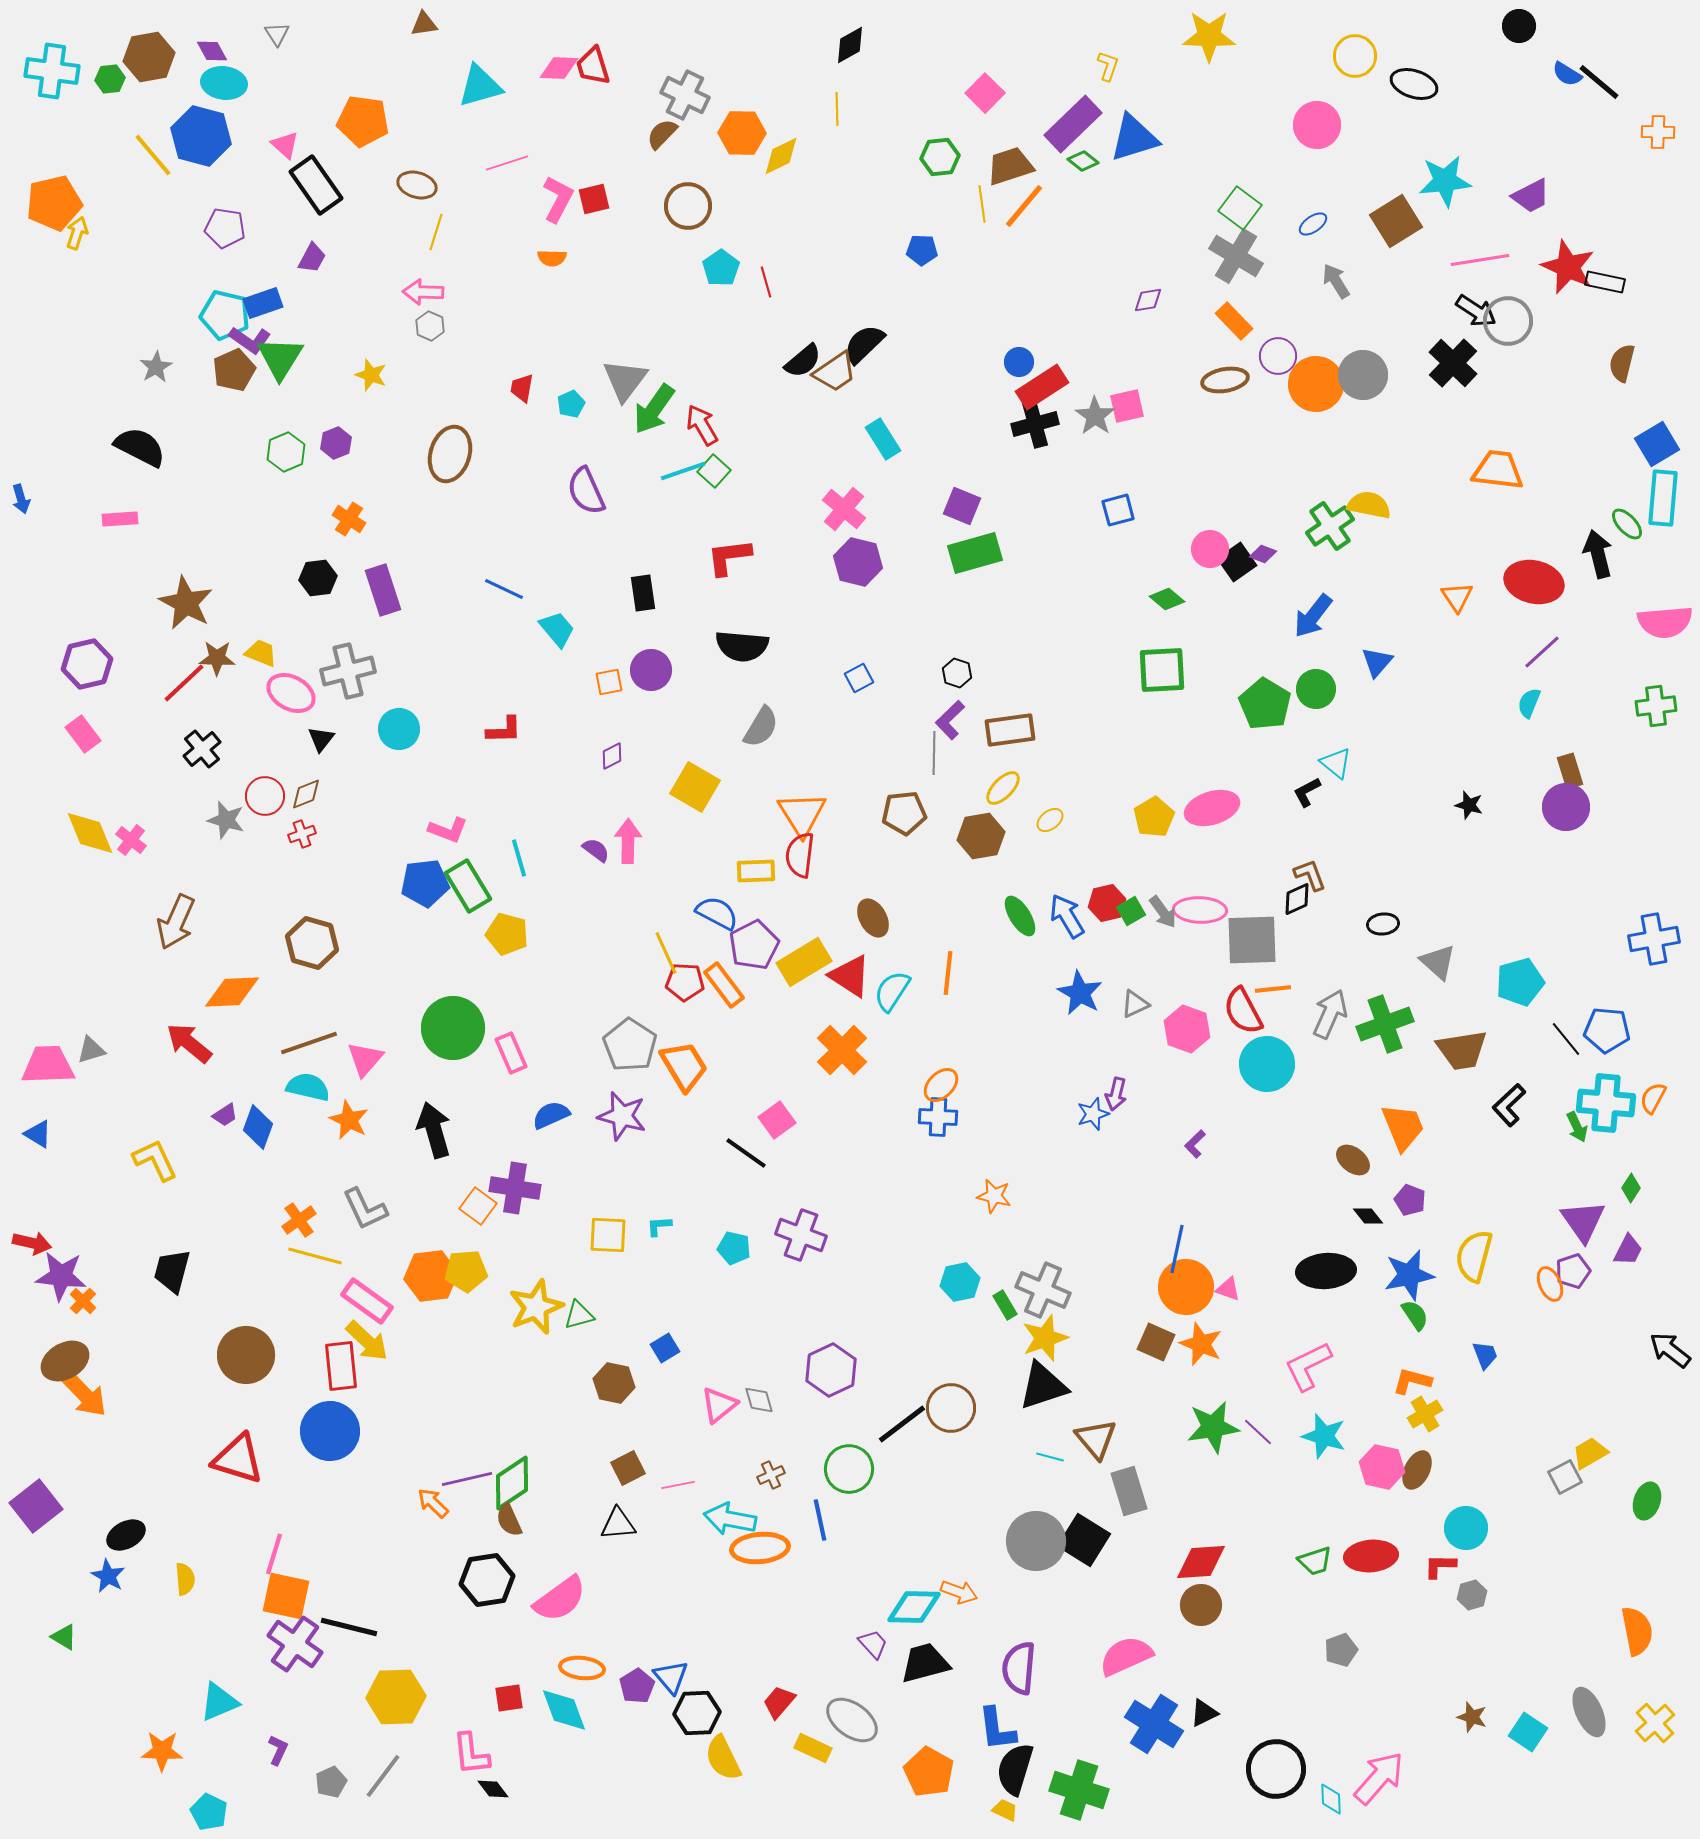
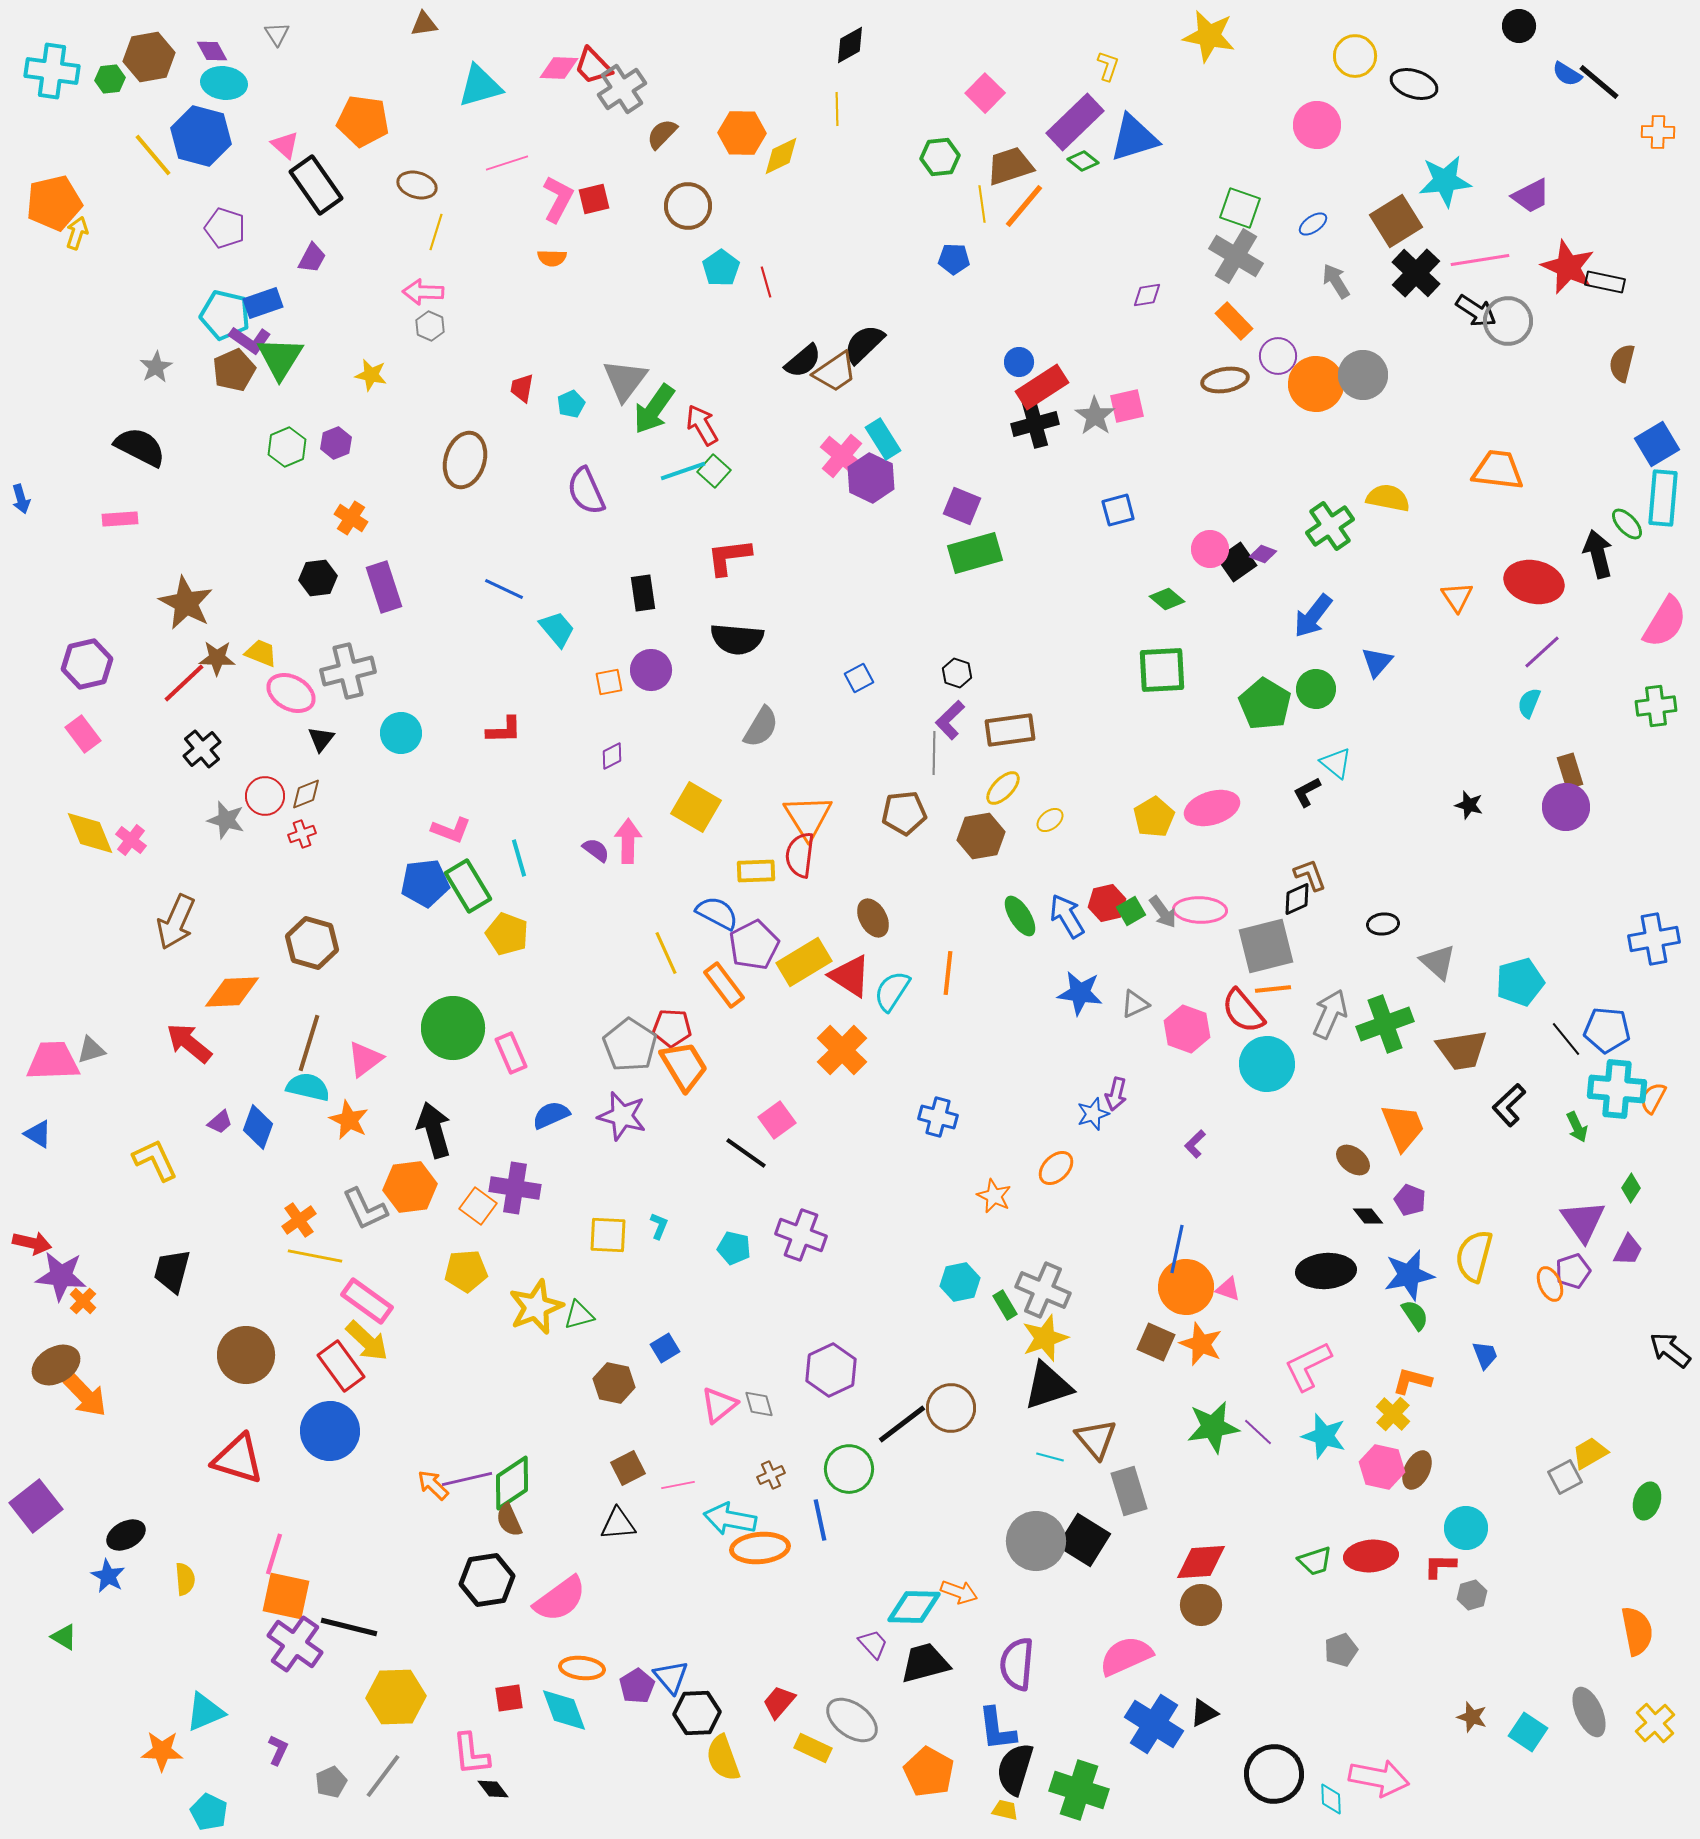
yellow star at (1209, 36): rotated 10 degrees clockwise
red trapezoid at (593, 66): rotated 27 degrees counterclockwise
gray cross at (685, 95): moved 63 px left, 6 px up; rotated 30 degrees clockwise
purple rectangle at (1073, 124): moved 2 px right, 2 px up
green square at (1240, 208): rotated 18 degrees counterclockwise
purple pentagon at (225, 228): rotated 9 degrees clockwise
blue pentagon at (922, 250): moved 32 px right, 9 px down
purple diamond at (1148, 300): moved 1 px left, 5 px up
black cross at (1453, 363): moved 37 px left, 90 px up
yellow star at (371, 375): rotated 8 degrees counterclockwise
green hexagon at (286, 452): moved 1 px right, 5 px up
brown ellipse at (450, 454): moved 15 px right, 6 px down
yellow semicircle at (1369, 505): moved 19 px right, 7 px up
pink cross at (844, 509): moved 2 px left, 53 px up
orange cross at (349, 519): moved 2 px right, 1 px up
purple hexagon at (858, 562): moved 13 px right, 84 px up; rotated 12 degrees clockwise
purple rectangle at (383, 590): moved 1 px right, 3 px up
pink semicircle at (1665, 622): rotated 54 degrees counterclockwise
black semicircle at (742, 646): moved 5 px left, 7 px up
cyan circle at (399, 729): moved 2 px right, 4 px down
yellow square at (695, 787): moved 1 px right, 20 px down
orange triangle at (802, 814): moved 6 px right, 3 px down
pink L-shape at (448, 830): moved 3 px right
yellow pentagon at (507, 934): rotated 6 degrees clockwise
gray square at (1252, 940): moved 14 px right, 6 px down; rotated 12 degrees counterclockwise
red pentagon at (685, 982): moved 13 px left, 46 px down
blue star at (1080, 993): rotated 21 degrees counterclockwise
red semicircle at (1243, 1011): rotated 12 degrees counterclockwise
brown line at (309, 1043): rotated 54 degrees counterclockwise
pink triangle at (365, 1059): rotated 12 degrees clockwise
pink trapezoid at (48, 1065): moved 5 px right, 4 px up
orange ellipse at (941, 1085): moved 115 px right, 83 px down
cyan cross at (1606, 1103): moved 11 px right, 14 px up
purple trapezoid at (225, 1115): moved 5 px left, 7 px down; rotated 8 degrees counterclockwise
blue cross at (938, 1117): rotated 12 degrees clockwise
orange star at (994, 1196): rotated 12 degrees clockwise
cyan L-shape at (659, 1226): rotated 116 degrees clockwise
yellow line at (315, 1256): rotated 4 degrees counterclockwise
orange hexagon at (431, 1276): moved 21 px left, 89 px up
brown ellipse at (65, 1361): moved 9 px left, 4 px down
red rectangle at (341, 1366): rotated 30 degrees counterclockwise
black triangle at (1043, 1386): moved 5 px right
gray diamond at (759, 1400): moved 4 px down
yellow cross at (1425, 1414): moved 32 px left; rotated 16 degrees counterclockwise
orange arrow at (433, 1503): moved 18 px up
purple semicircle at (1019, 1668): moved 2 px left, 4 px up
cyan triangle at (219, 1702): moved 14 px left, 10 px down
yellow semicircle at (723, 1758): rotated 6 degrees clockwise
black circle at (1276, 1769): moved 2 px left, 5 px down
pink arrow at (1379, 1778): rotated 60 degrees clockwise
yellow trapezoid at (1005, 1810): rotated 12 degrees counterclockwise
